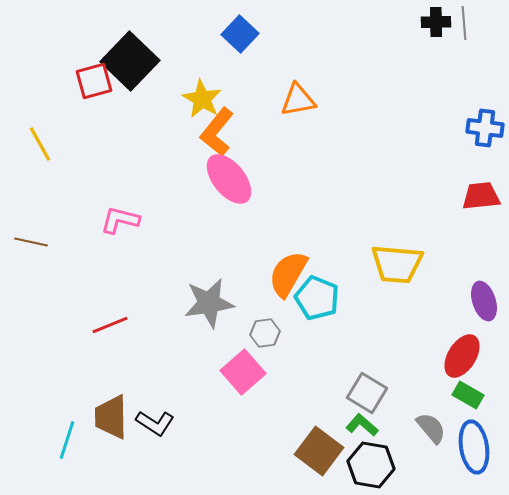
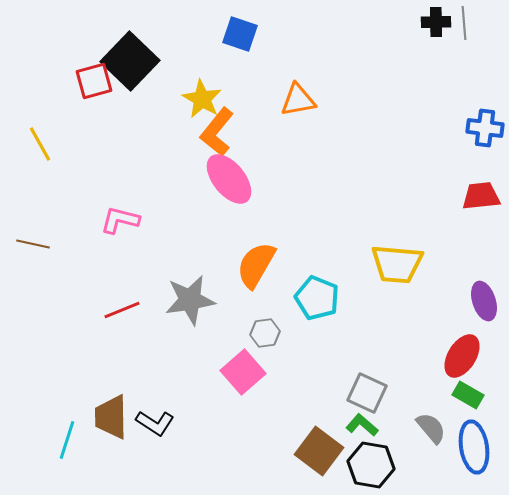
blue square: rotated 24 degrees counterclockwise
brown line: moved 2 px right, 2 px down
orange semicircle: moved 32 px left, 9 px up
gray star: moved 19 px left, 3 px up
red line: moved 12 px right, 15 px up
gray square: rotated 6 degrees counterclockwise
